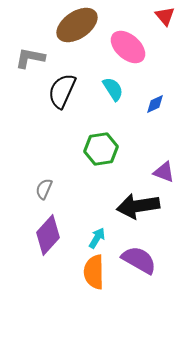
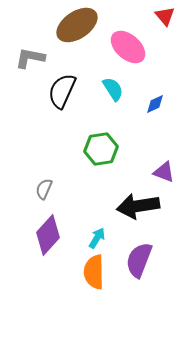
purple semicircle: rotated 99 degrees counterclockwise
